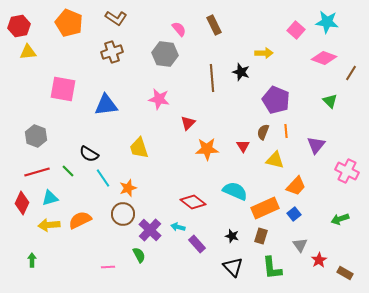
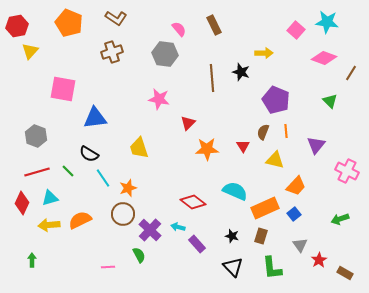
red hexagon at (19, 26): moved 2 px left
yellow triangle at (28, 52): moved 2 px right, 1 px up; rotated 42 degrees counterclockwise
blue triangle at (106, 105): moved 11 px left, 13 px down
